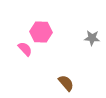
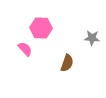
pink hexagon: moved 4 px up
brown semicircle: moved 1 px right, 20 px up; rotated 60 degrees clockwise
